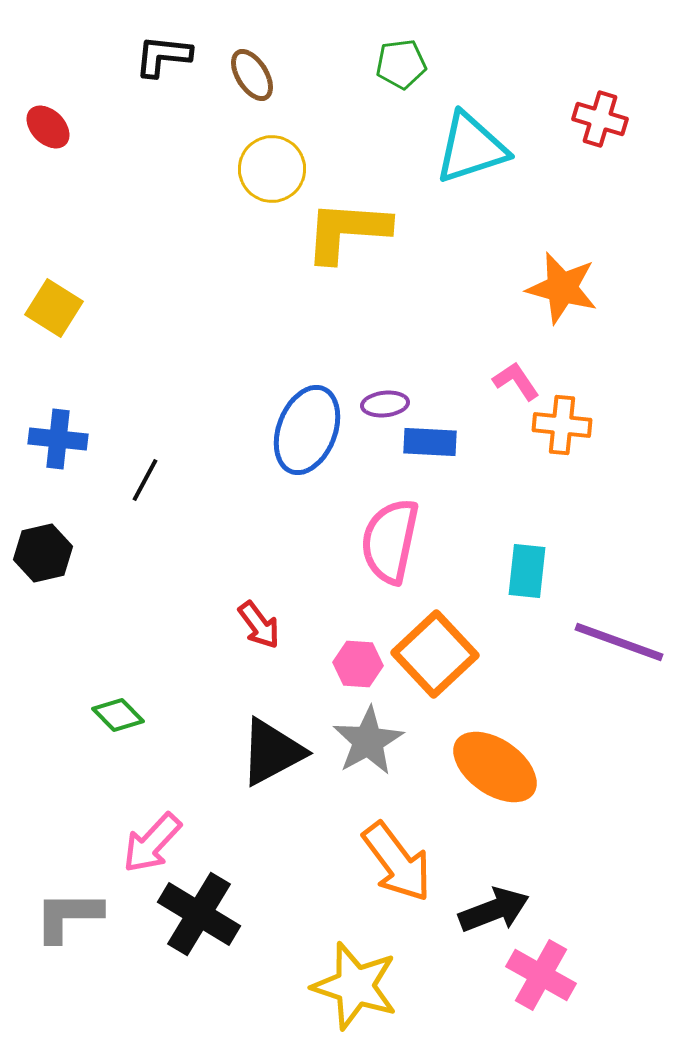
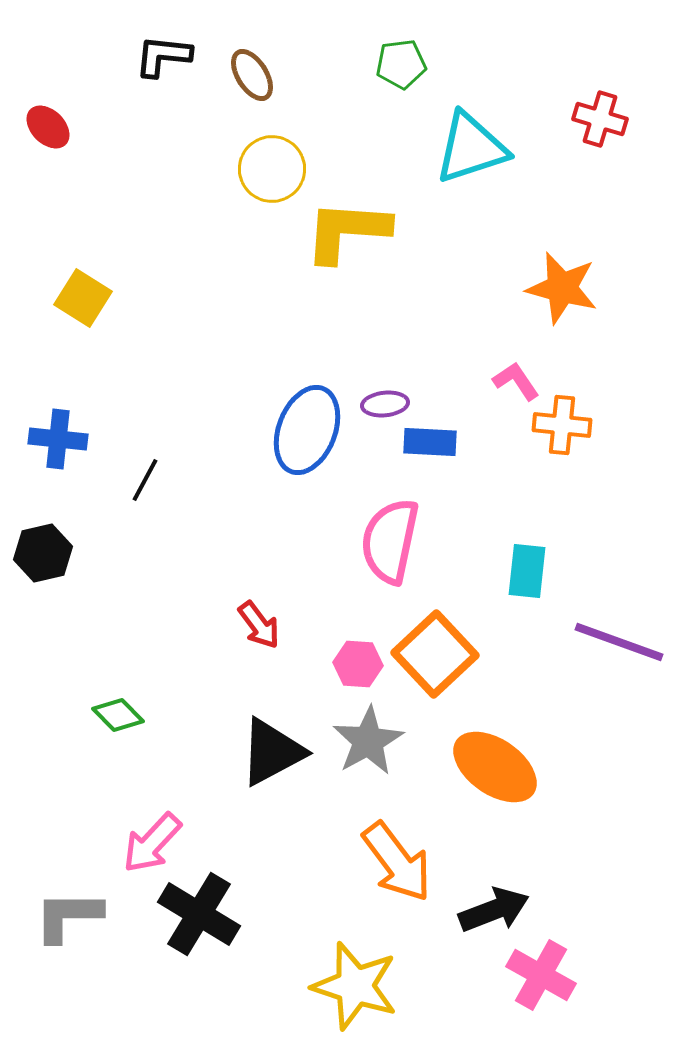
yellow square: moved 29 px right, 10 px up
